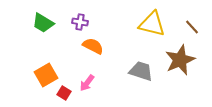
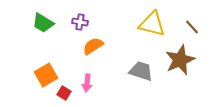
orange semicircle: rotated 60 degrees counterclockwise
pink arrow: rotated 30 degrees counterclockwise
